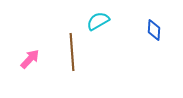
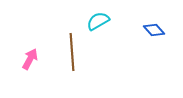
blue diamond: rotated 45 degrees counterclockwise
pink arrow: rotated 15 degrees counterclockwise
